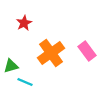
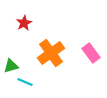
pink rectangle: moved 4 px right, 2 px down
